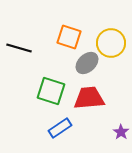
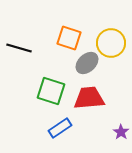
orange square: moved 1 px down
